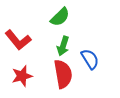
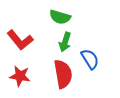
green semicircle: rotated 60 degrees clockwise
red L-shape: moved 2 px right
green arrow: moved 2 px right, 4 px up
red star: moved 2 px left; rotated 25 degrees clockwise
